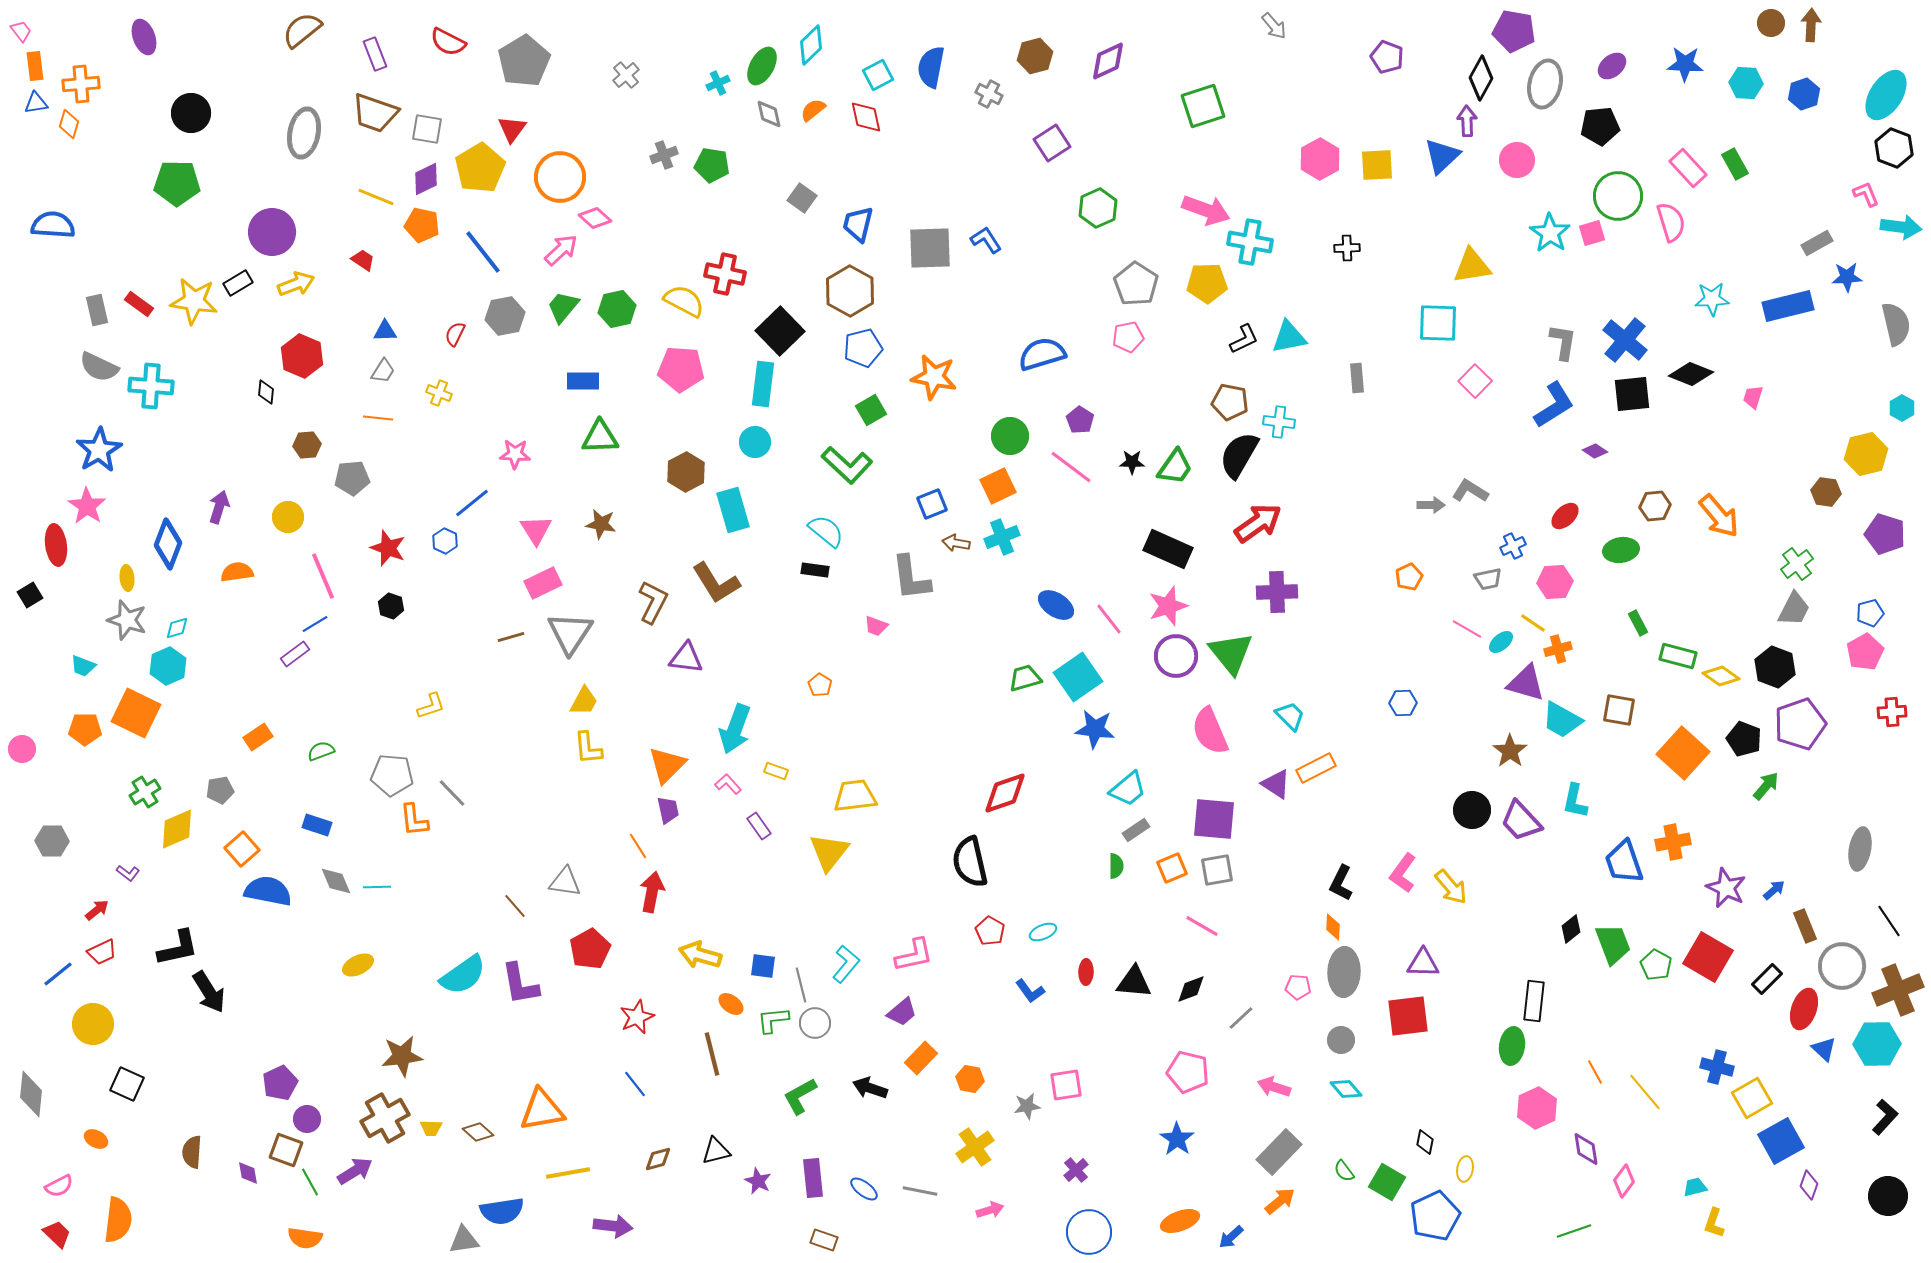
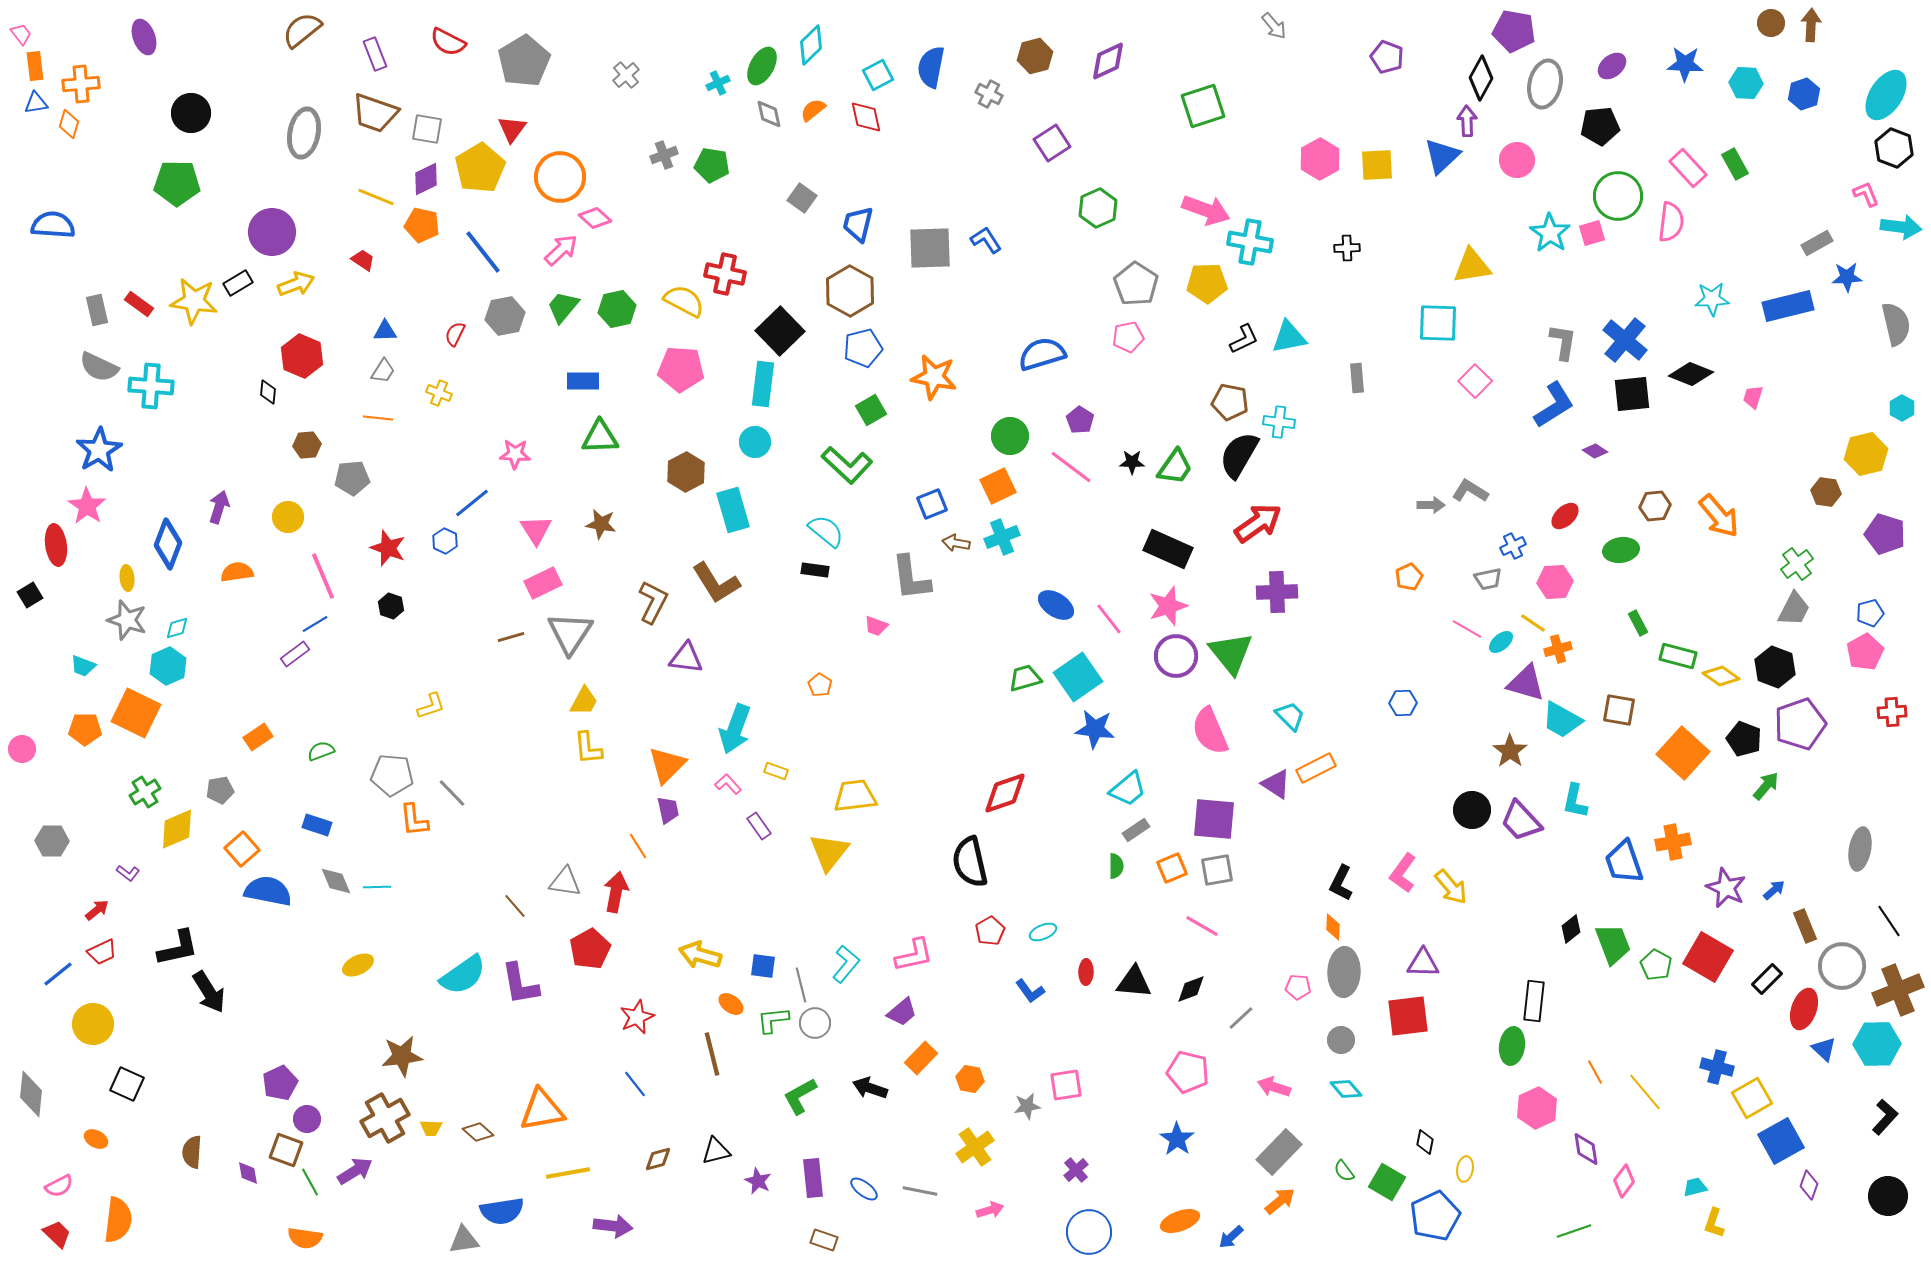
pink trapezoid at (21, 31): moved 3 px down
pink semicircle at (1671, 222): rotated 24 degrees clockwise
black diamond at (266, 392): moved 2 px right
red arrow at (652, 892): moved 36 px left
red pentagon at (990, 931): rotated 12 degrees clockwise
